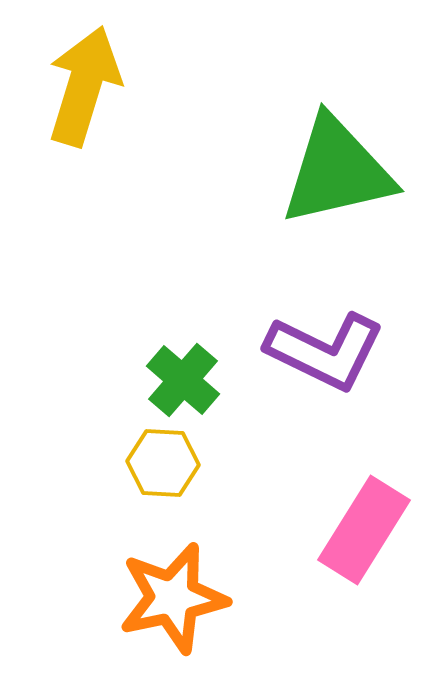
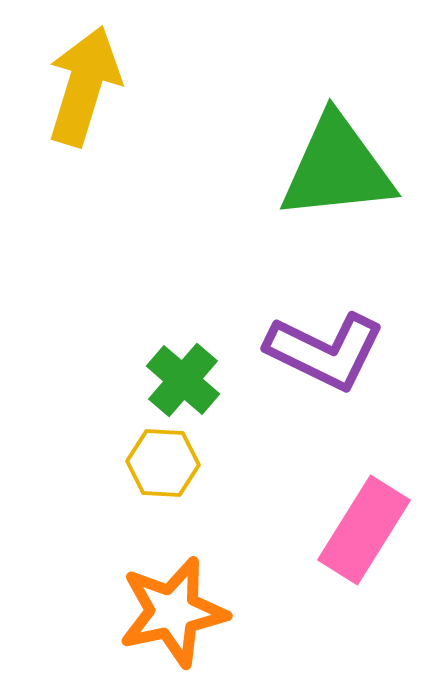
green triangle: moved 3 px up; rotated 7 degrees clockwise
orange star: moved 14 px down
